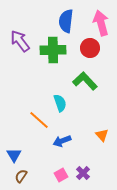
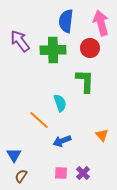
green L-shape: rotated 45 degrees clockwise
pink square: moved 2 px up; rotated 32 degrees clockwise
